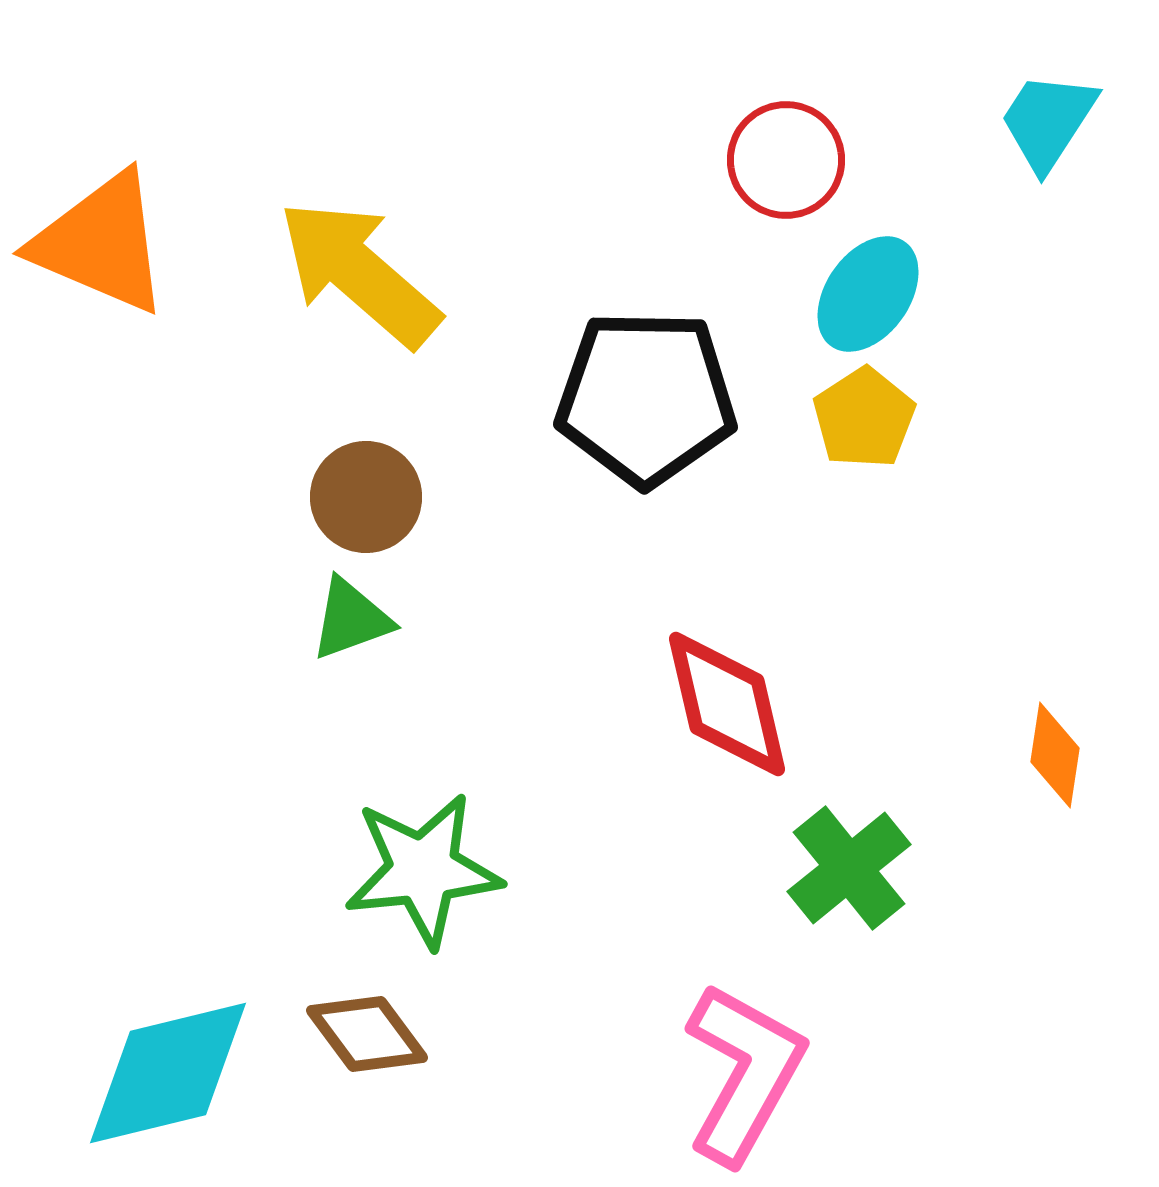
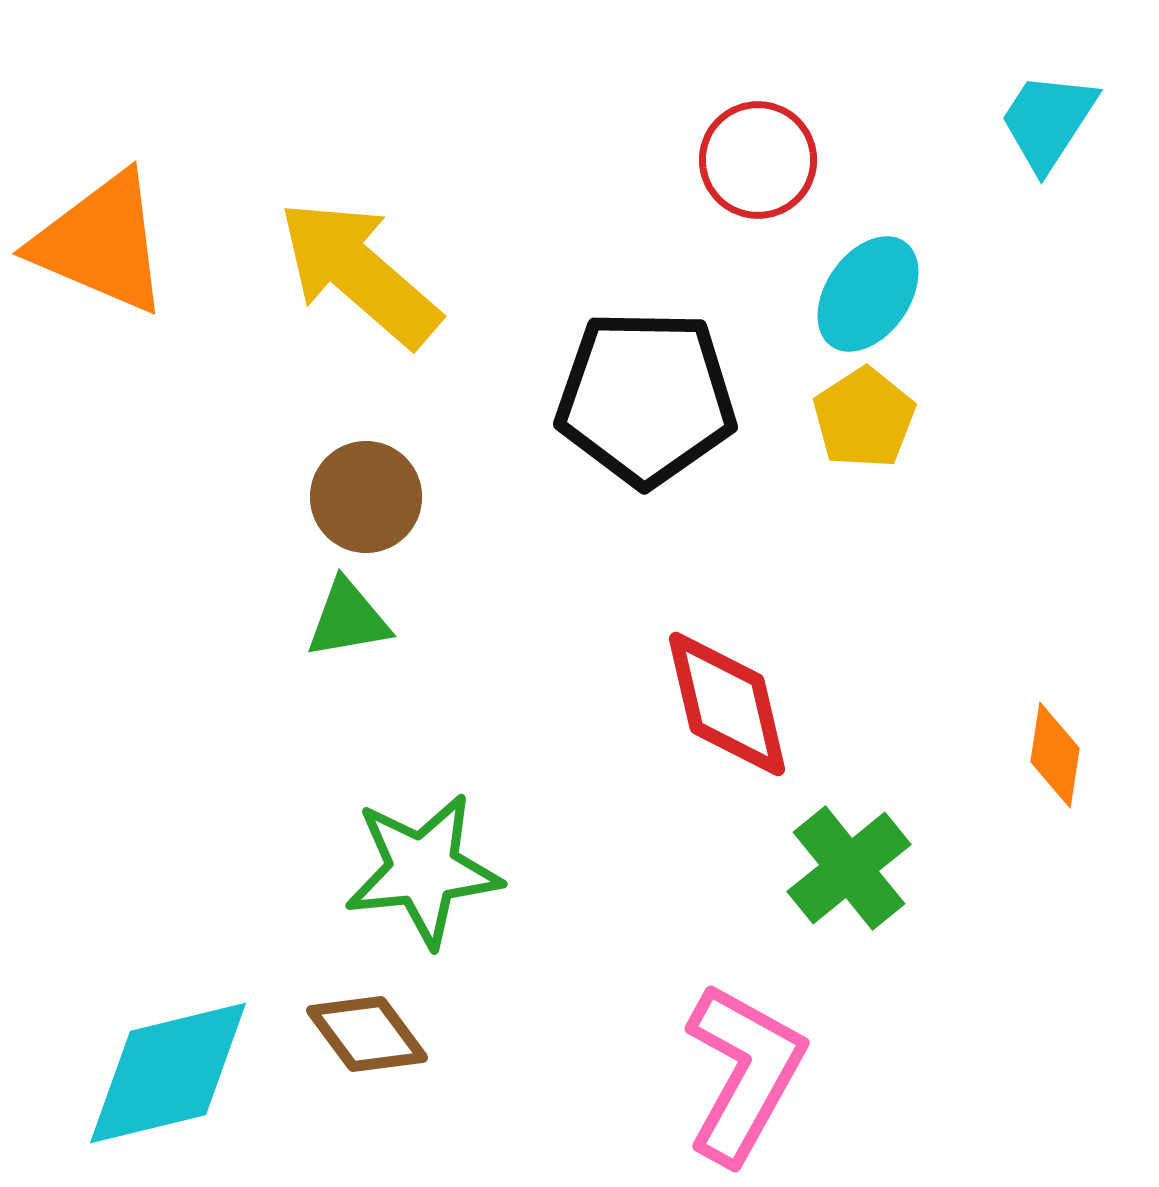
red circle: moved 28 px left
green triangle: moved 3 px left; rotated 10 degrees clockwise
